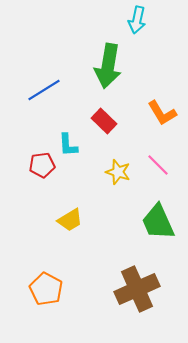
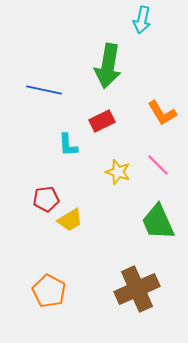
cyan arrow: moved 5 px right
blue line: rotated 44 degrees clockwise
red rectangle: moved 2 px left; rotated 70 degrees counterclockwise
red pentagon: moved 4 px right, 34 px down
orange pentagon: moved 3 px right, 2 px down
